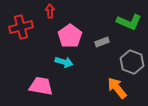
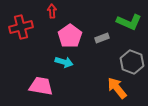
red arrow: moved 2 px right
gray rectangle: moved 4 px up
